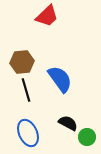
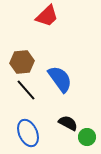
black line: rotated 25 degrees counterclockwise
